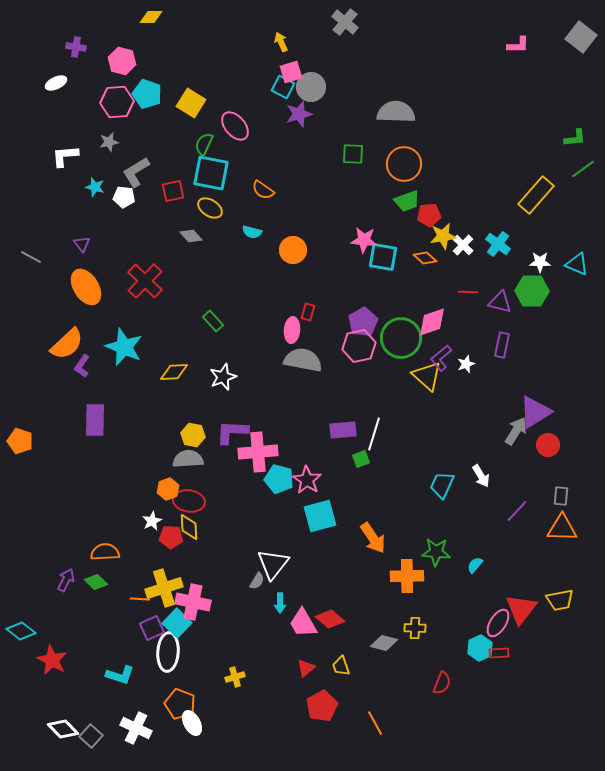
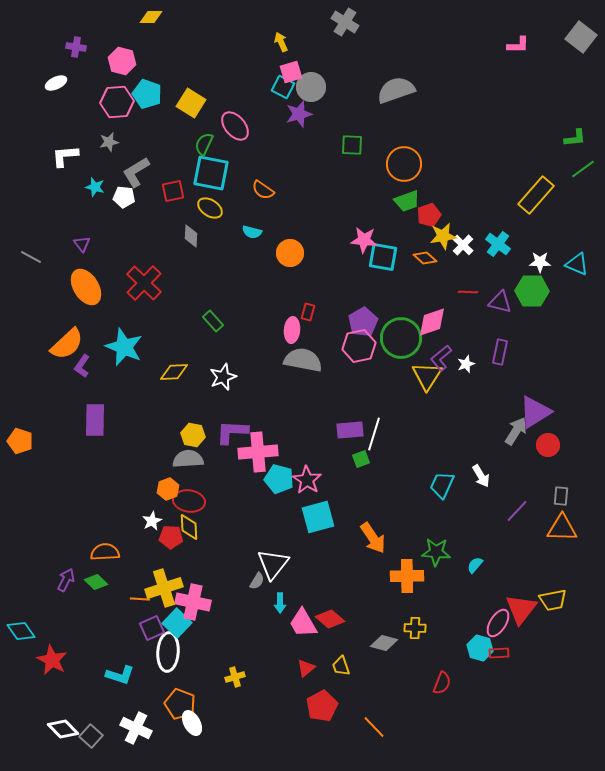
gray cross at (345, 22): rotated 8 degrees counterclockwise
gray semicircle at (396, 112): moved 22 px up; rotated 21 degrees counterclockwise
green square at (353, 154): moved 1 px left, 9 px up
red pentagon at (429, 215): rotated 15 degrees counterclockwise
gray diamond at (191, 236): rotated 45 degrees clockwise
orange circle at (293, 250): moved 3 px left, 3 px down
red cross at (145, 281): moved 1 px left, 2 px down
purple rectangle at (502, 345): moved 2 px left, 7 px down
yellow triangle at (427, 376): rotated 20 degrees clockwise
purple rectangle at (343, 430): moved 7 px right
cyan square at (320, 516): moved 2 px left, 1 px down
yellow trapezoid at (560, 600): moved 7 px left
cyan diamond at (21, 631): rotated 16 degrees clockwise
cyan hexagon at (480, 648): rotated 20 degrees counterclockwise
orange line at (375, 723): moved 1 px left, 4 px down; rotated 15 degrees counterclockwise
